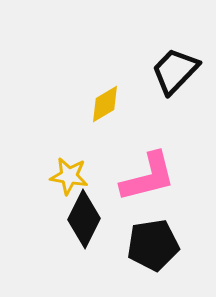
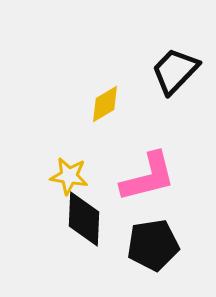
black diamond: rotated 24 degrees counterclockwise
